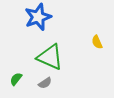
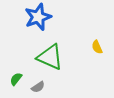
yellow semicircle: moved 5 px down
gray semicircle: moved 7 px left, 4 px down
